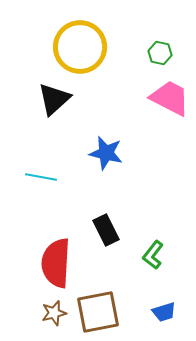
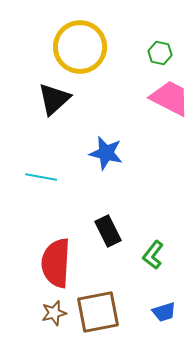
black rectangle: moved 2 px right, 1 px down
